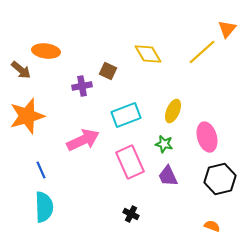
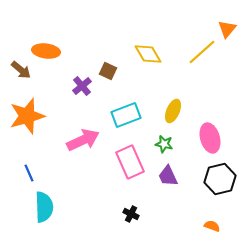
purple cross: rotated 30 degrees counterclockwise
pink ellipse: moved 3 px right, 1 px down
blue line: moved 12 px left, 3 px down
